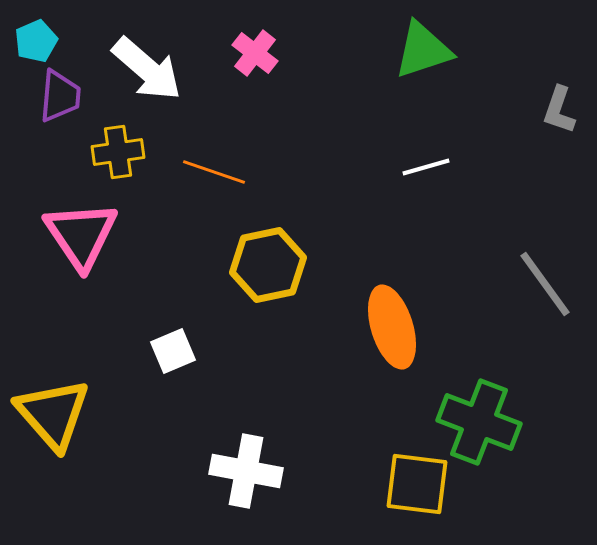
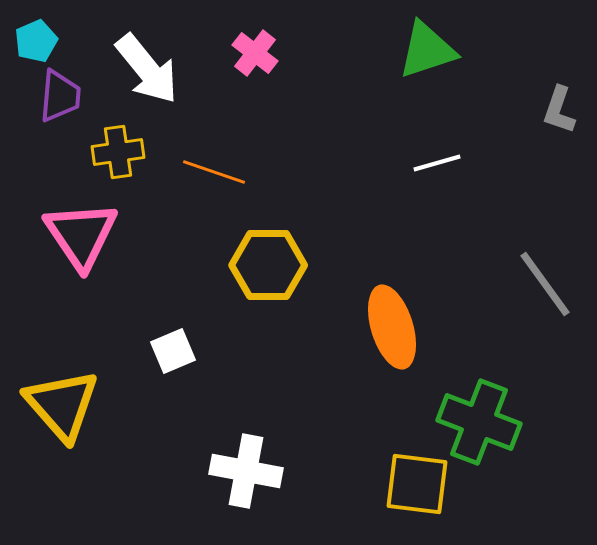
green triangle: moved 4 px right
white arrow: rotated 10 degrees clockwise
white line: moved 11 px right, 4 px up
yellow hexagon: rotated 12 degrees clockwise
yellow triangle: moved 9 px right, 9 px up
